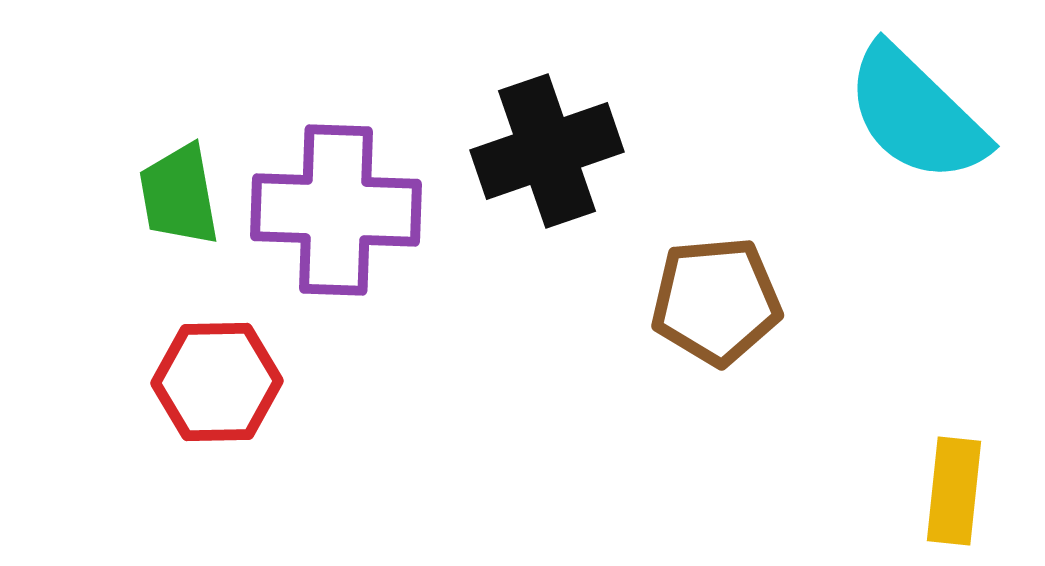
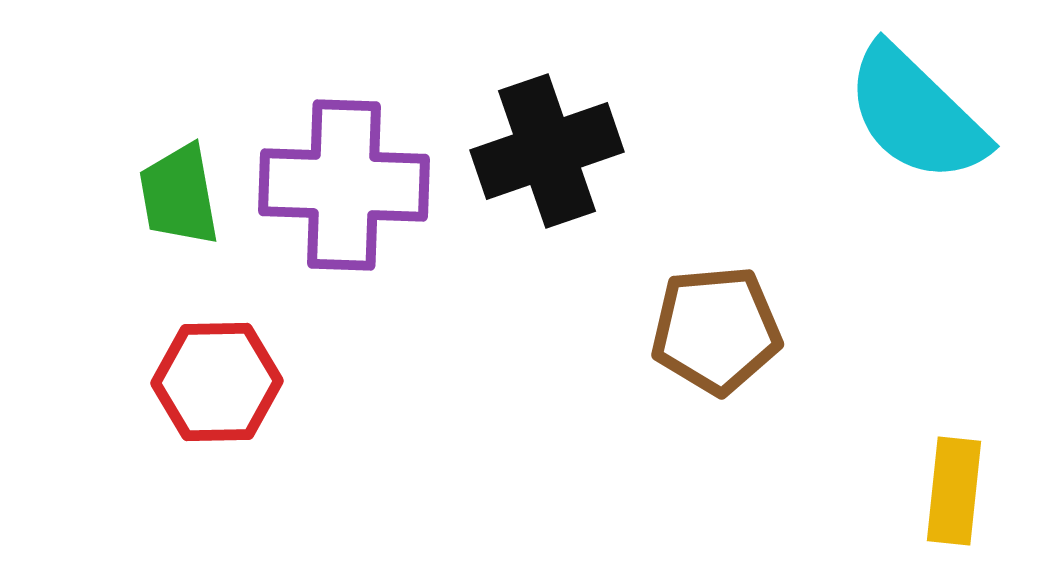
purple cross: moved 8 px right, 25 px up
brown pentagon: moved 29 px down
